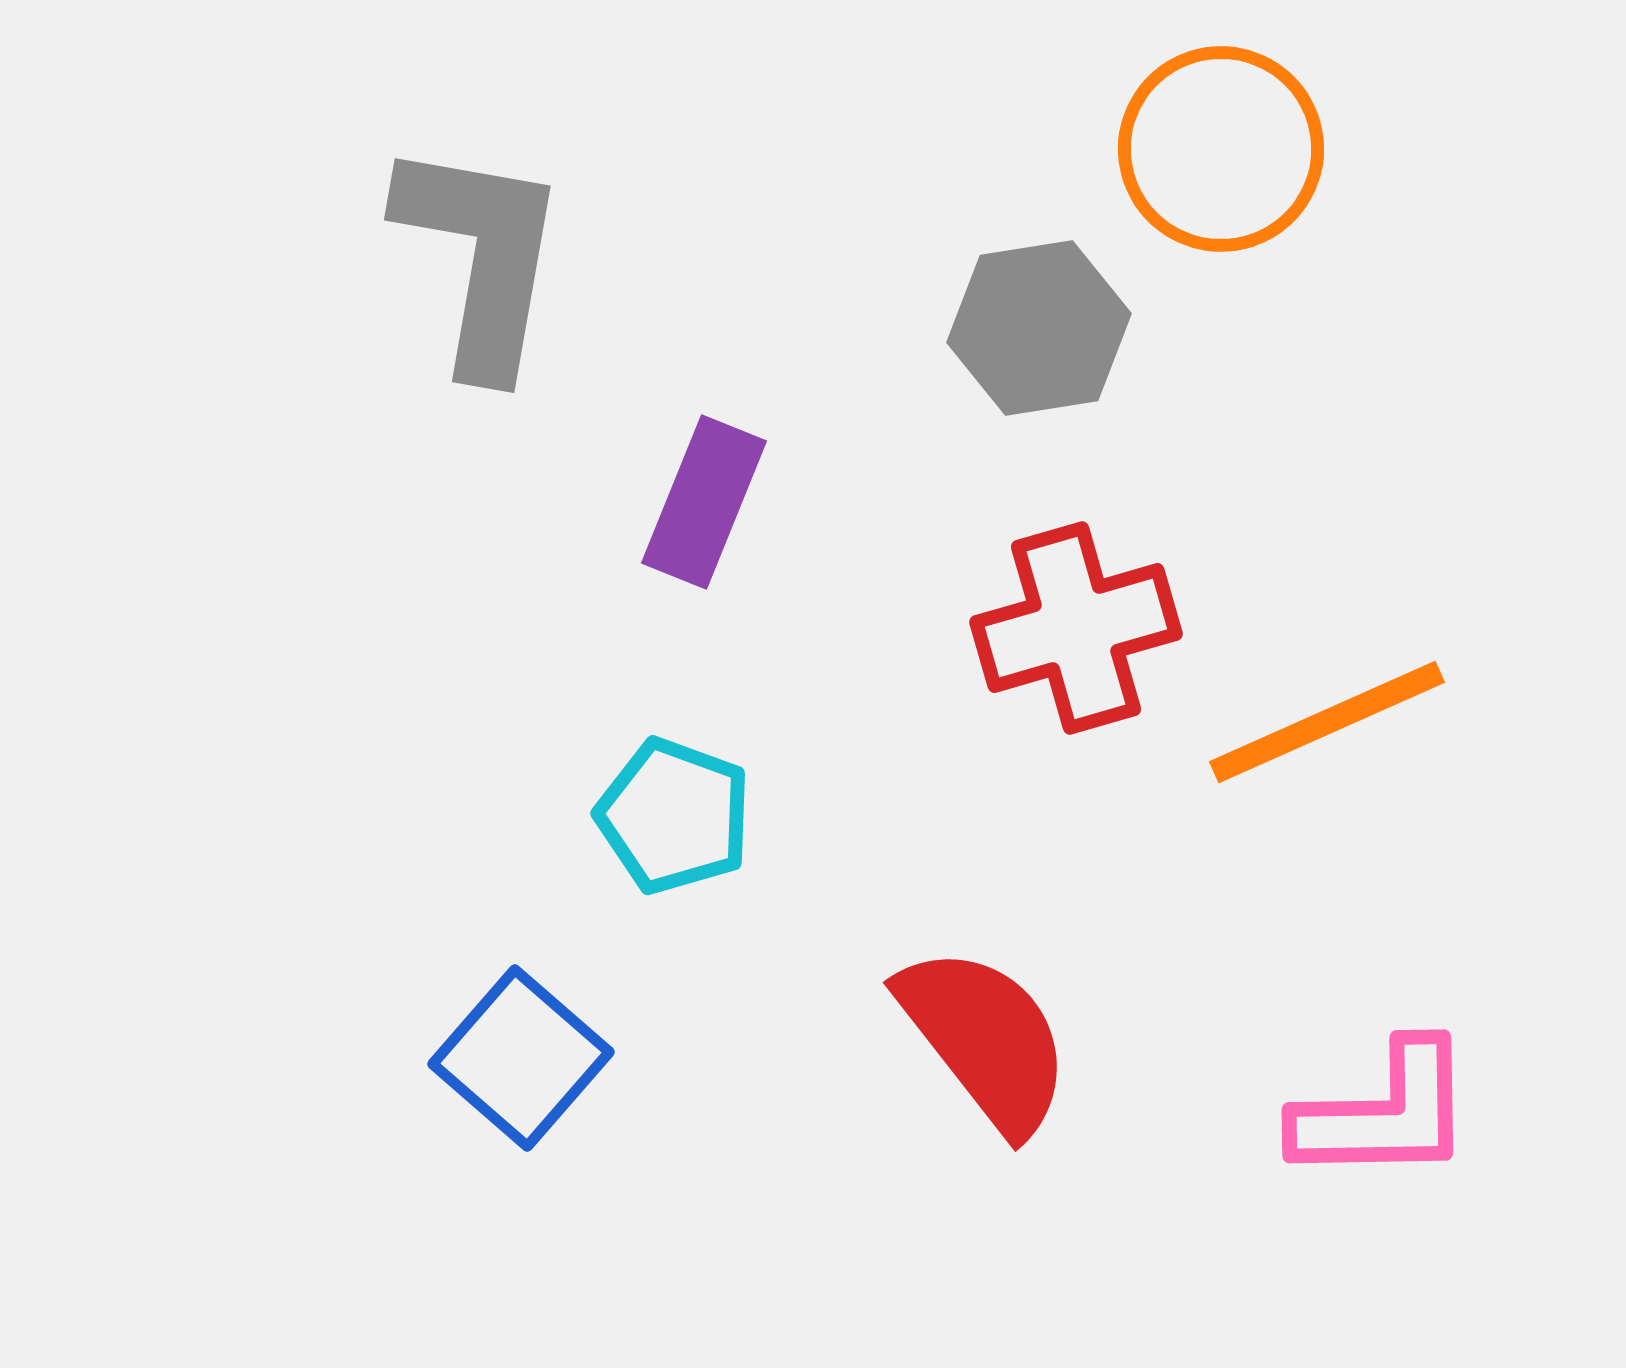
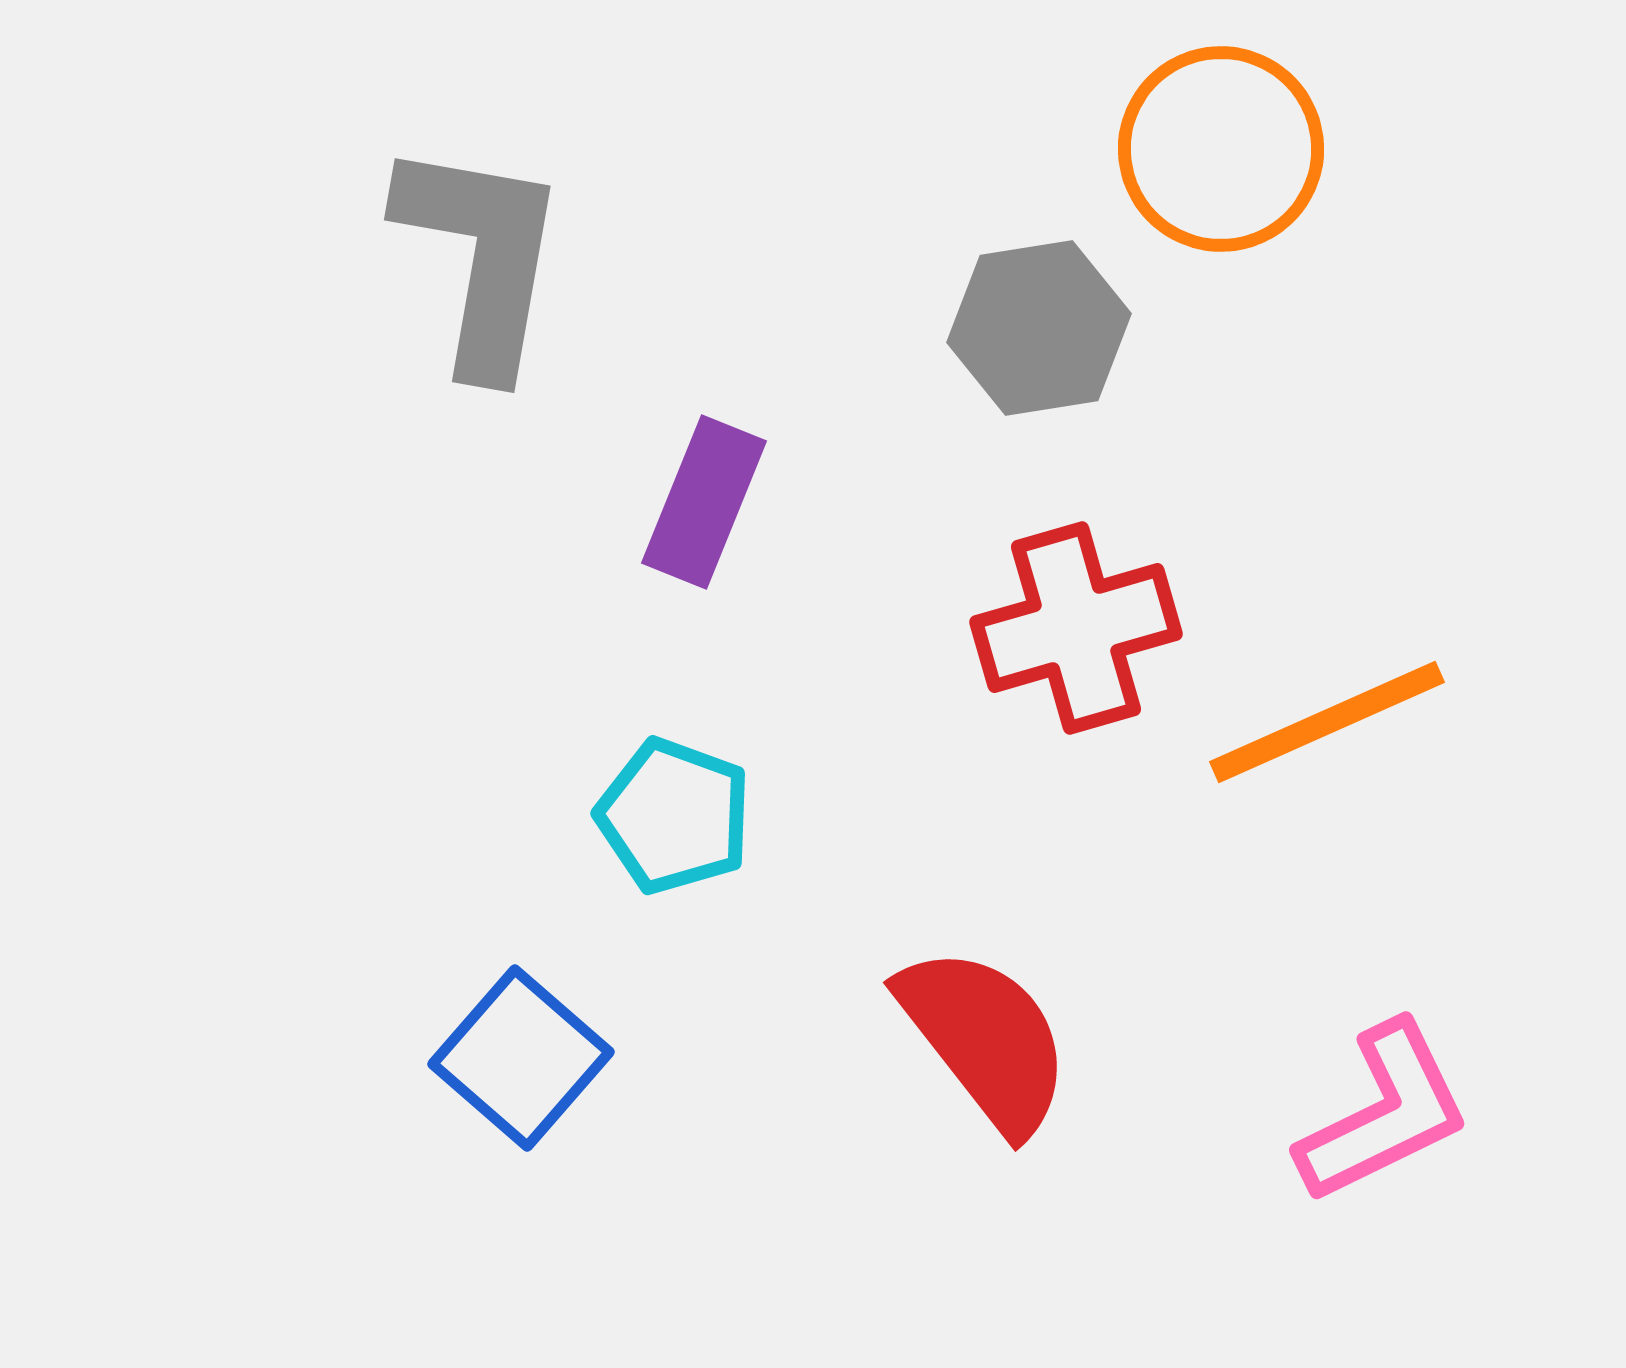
pink L-shape: rotated 25 degrees counterclockwise
